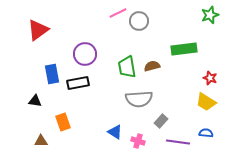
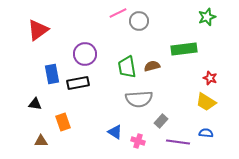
green star: moved 3 px left, 2 px down
black triangle: moved 3 px down
